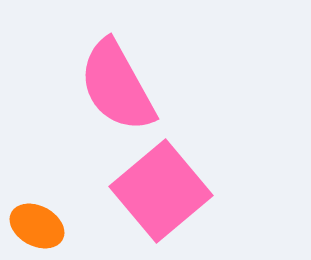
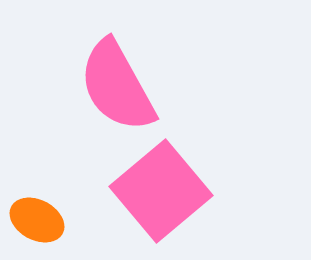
orange ellipse: moved 6 px up
